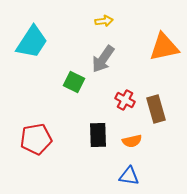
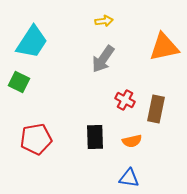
green square: moved 55 px left
brown rectangle: rotated 28 degrees clockwise
black rectangle: moved 3 px left, 2 px down
blue triangle: moved 2 px down
